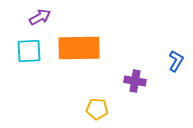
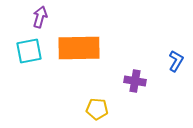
purple arrow: rotated 45 degrees counterclockwise
cyan square: rotated 8 degrees counterclockwise
